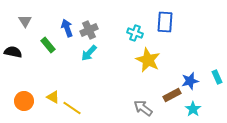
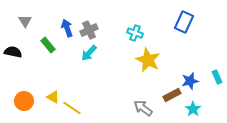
blue rectangle: moved 19 px right; rotated 20 degrees clockwise
